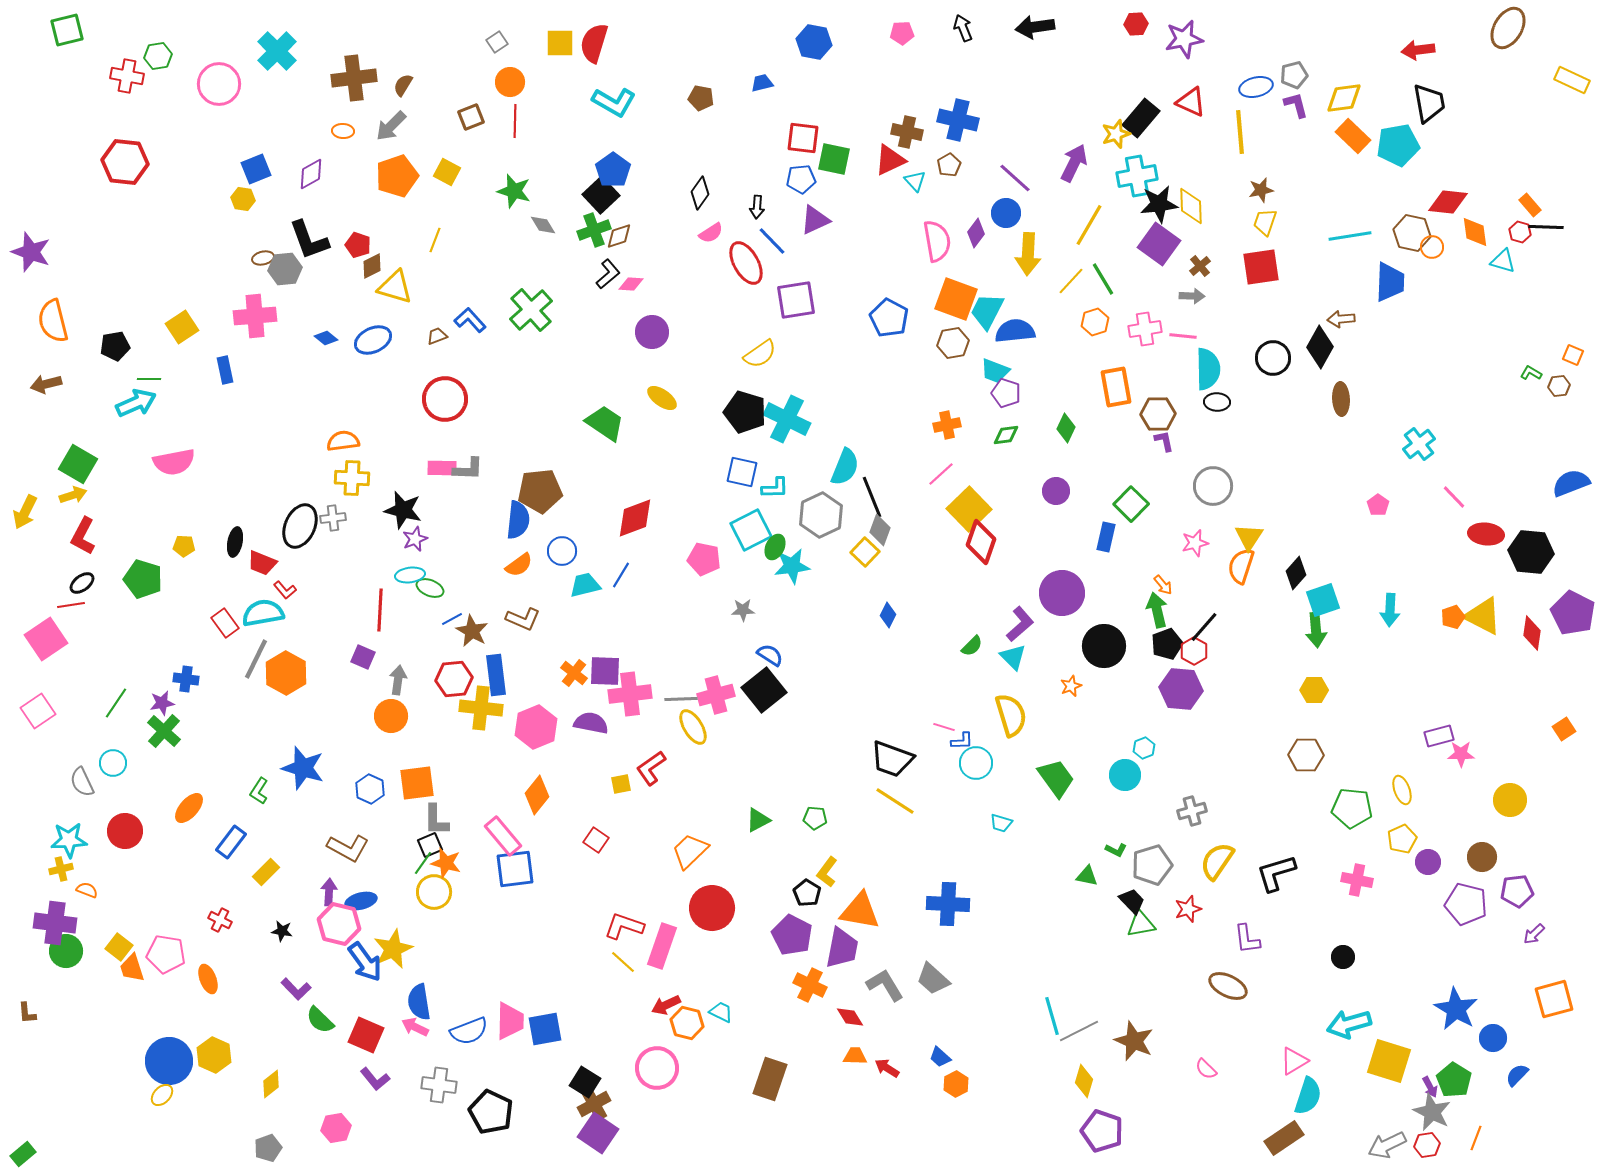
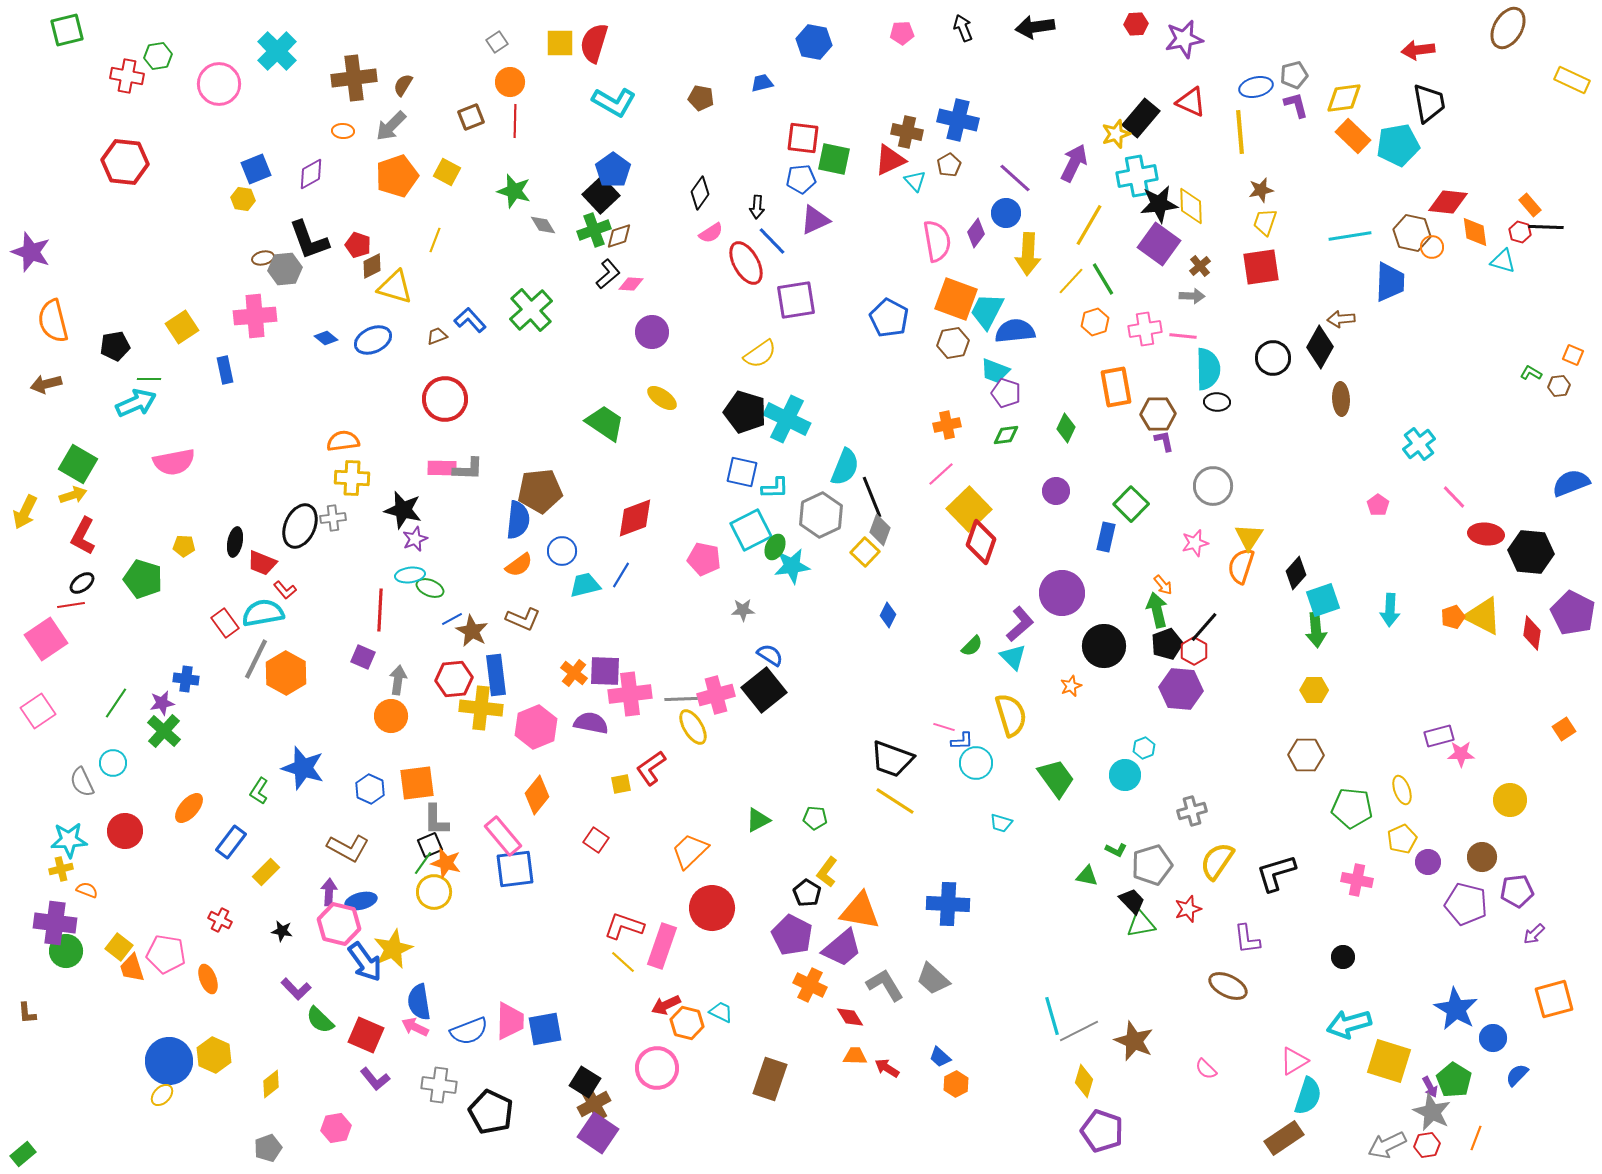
purple trapezoid at (842, 948): rotated 39 degrees clockwise
